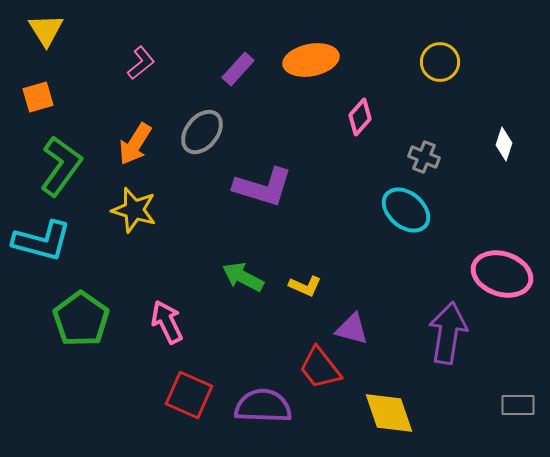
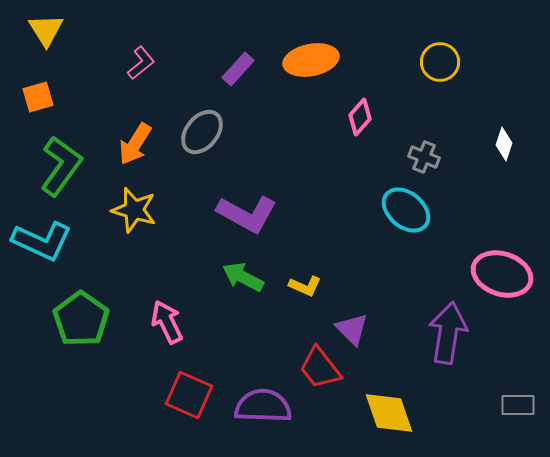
purple L-shape: moved 16 px left, 27 px down; rotated 12 degrees clockwise
cyan L-shape: rotated 10 degrees clockwise
purple triangle: rotated 30 degrees clockwise
